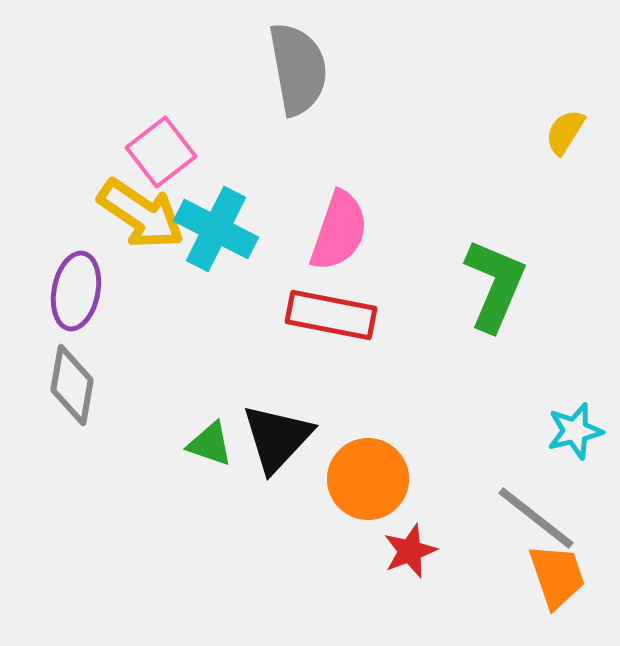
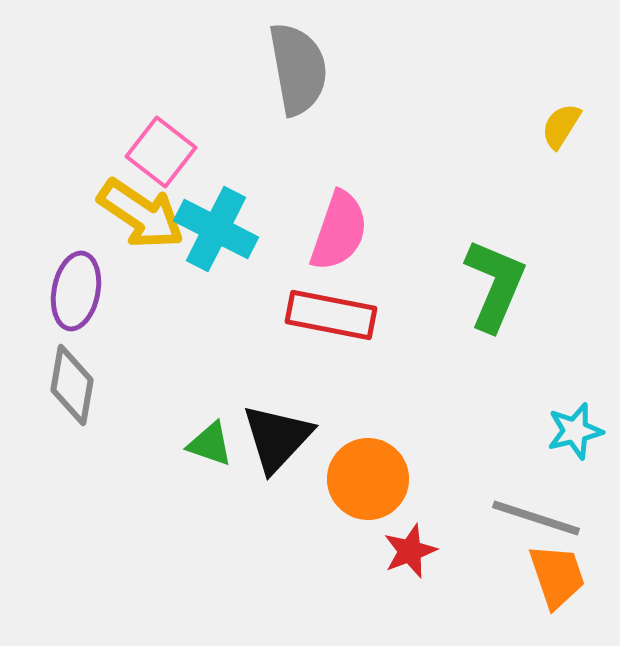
yellow semicircle: moved 4 px left, 6 px up
pink square: rotated 14 degrees counterclockwise
gray line: rotated 20 degrees counterclockwise
